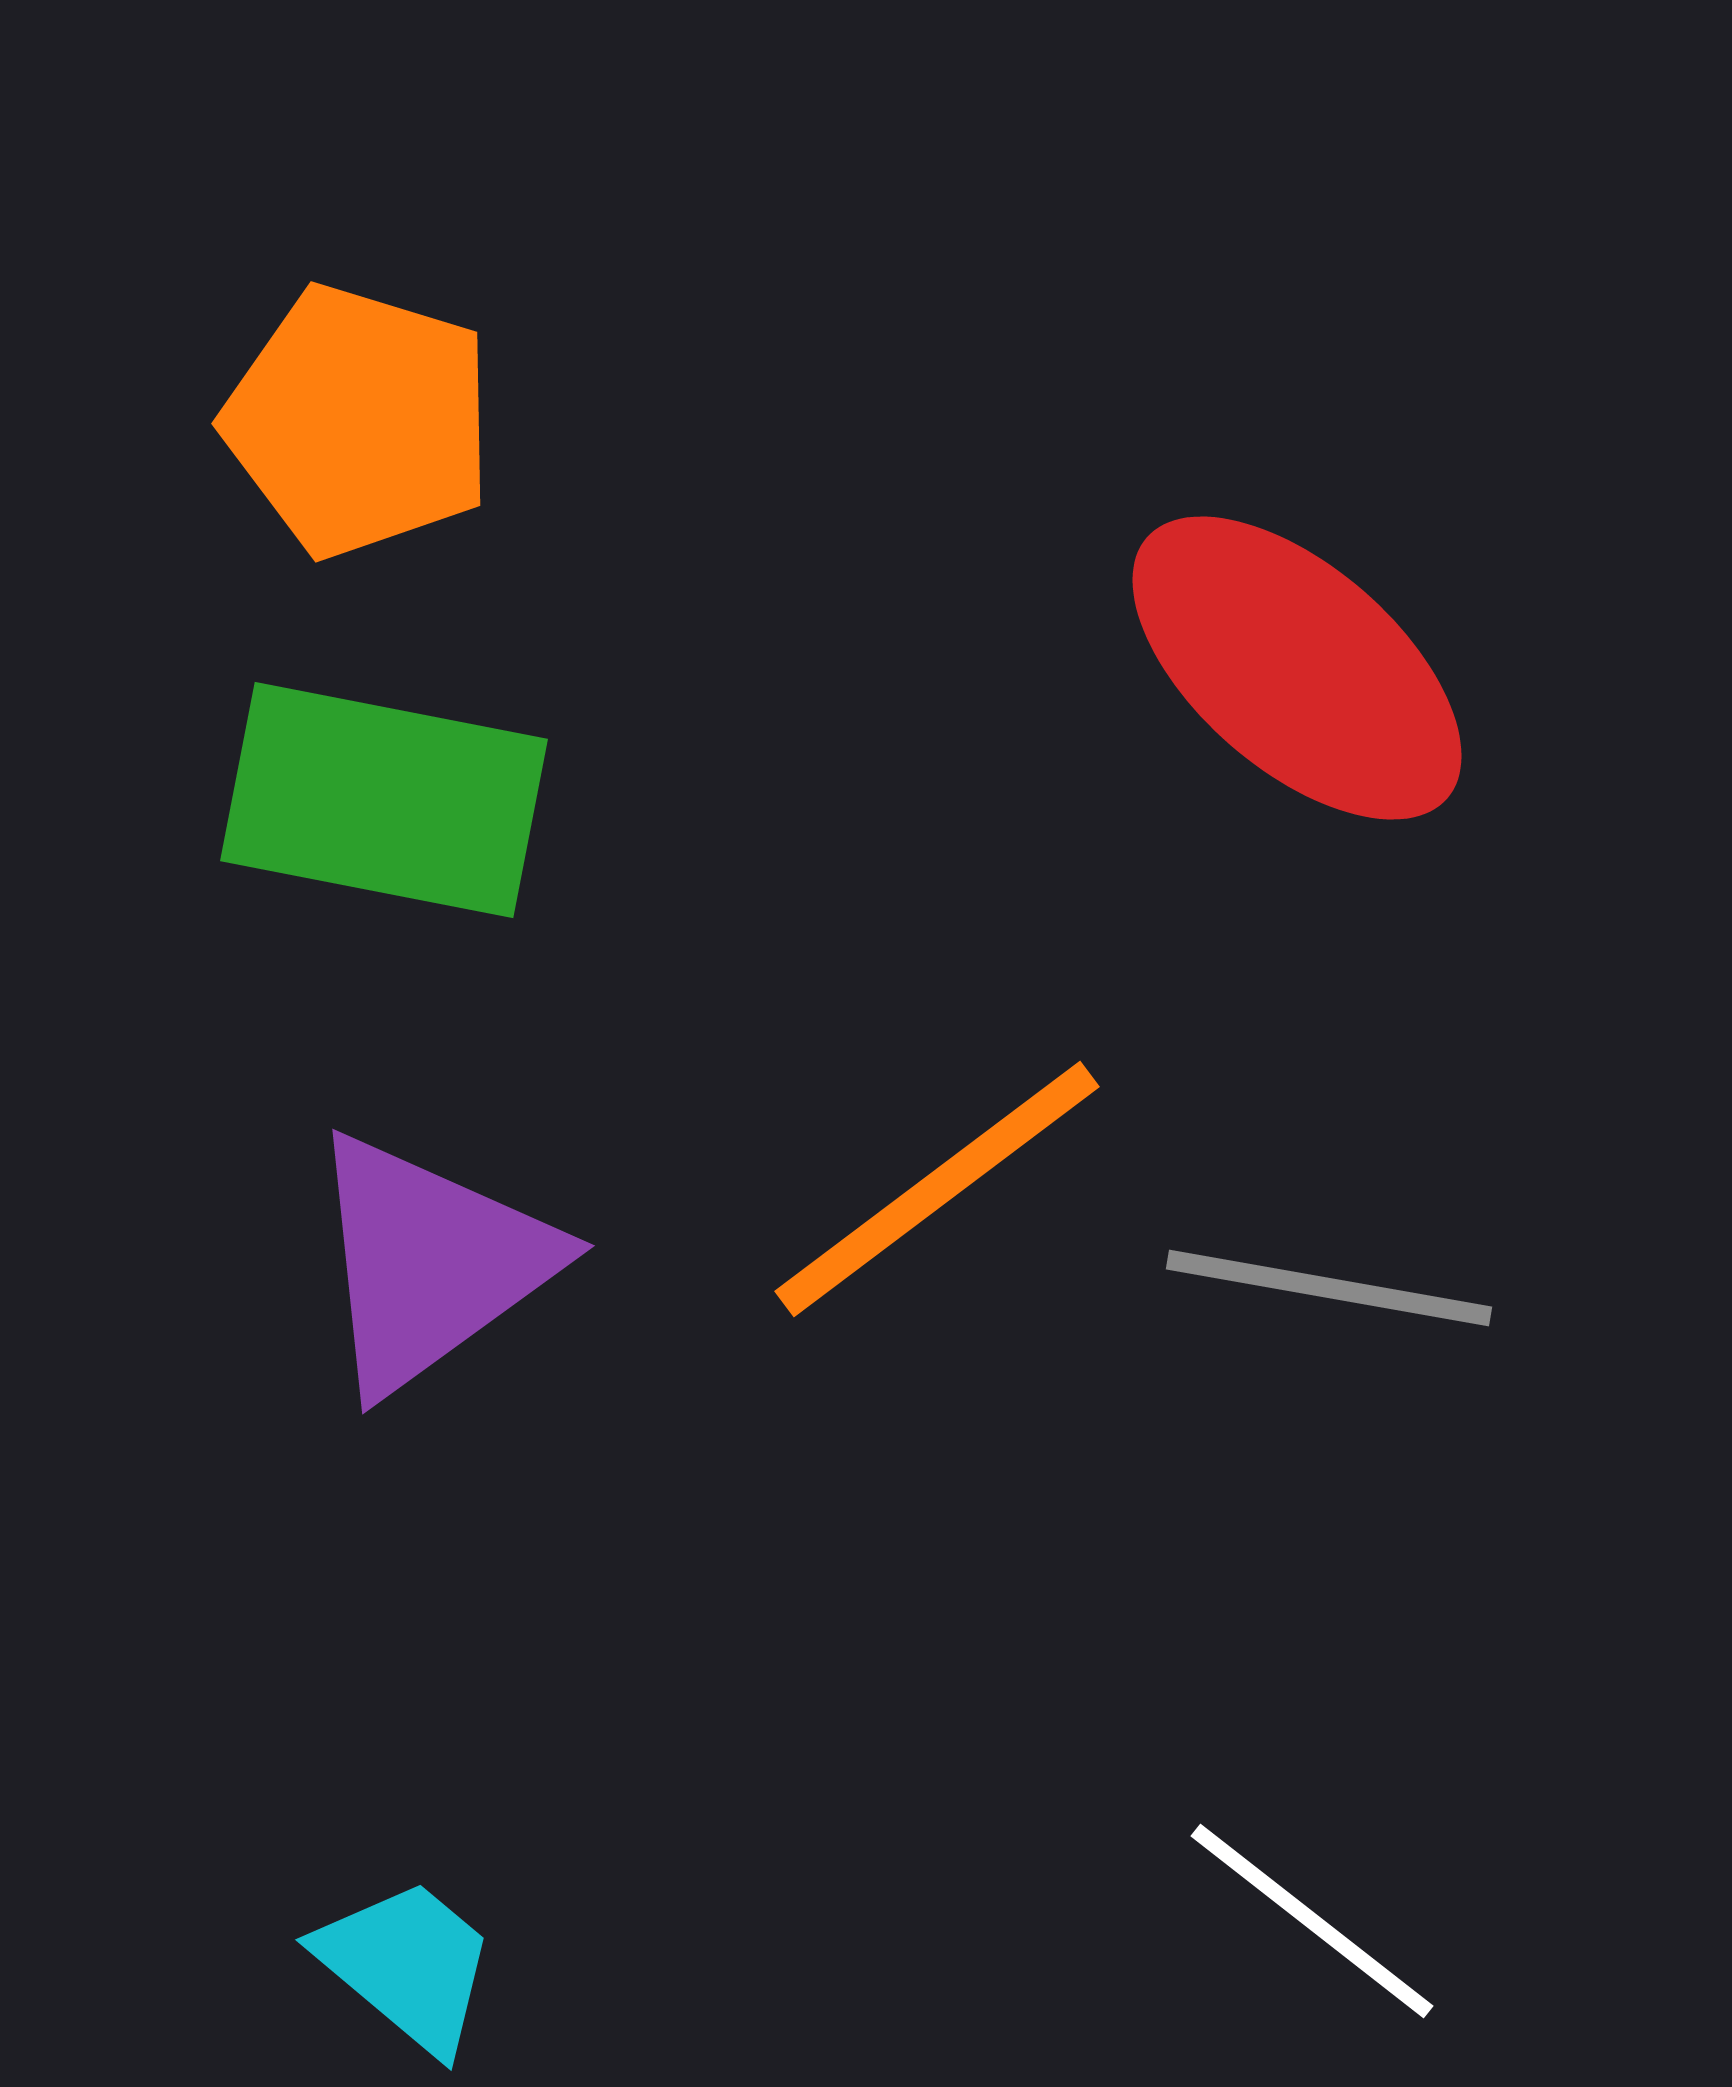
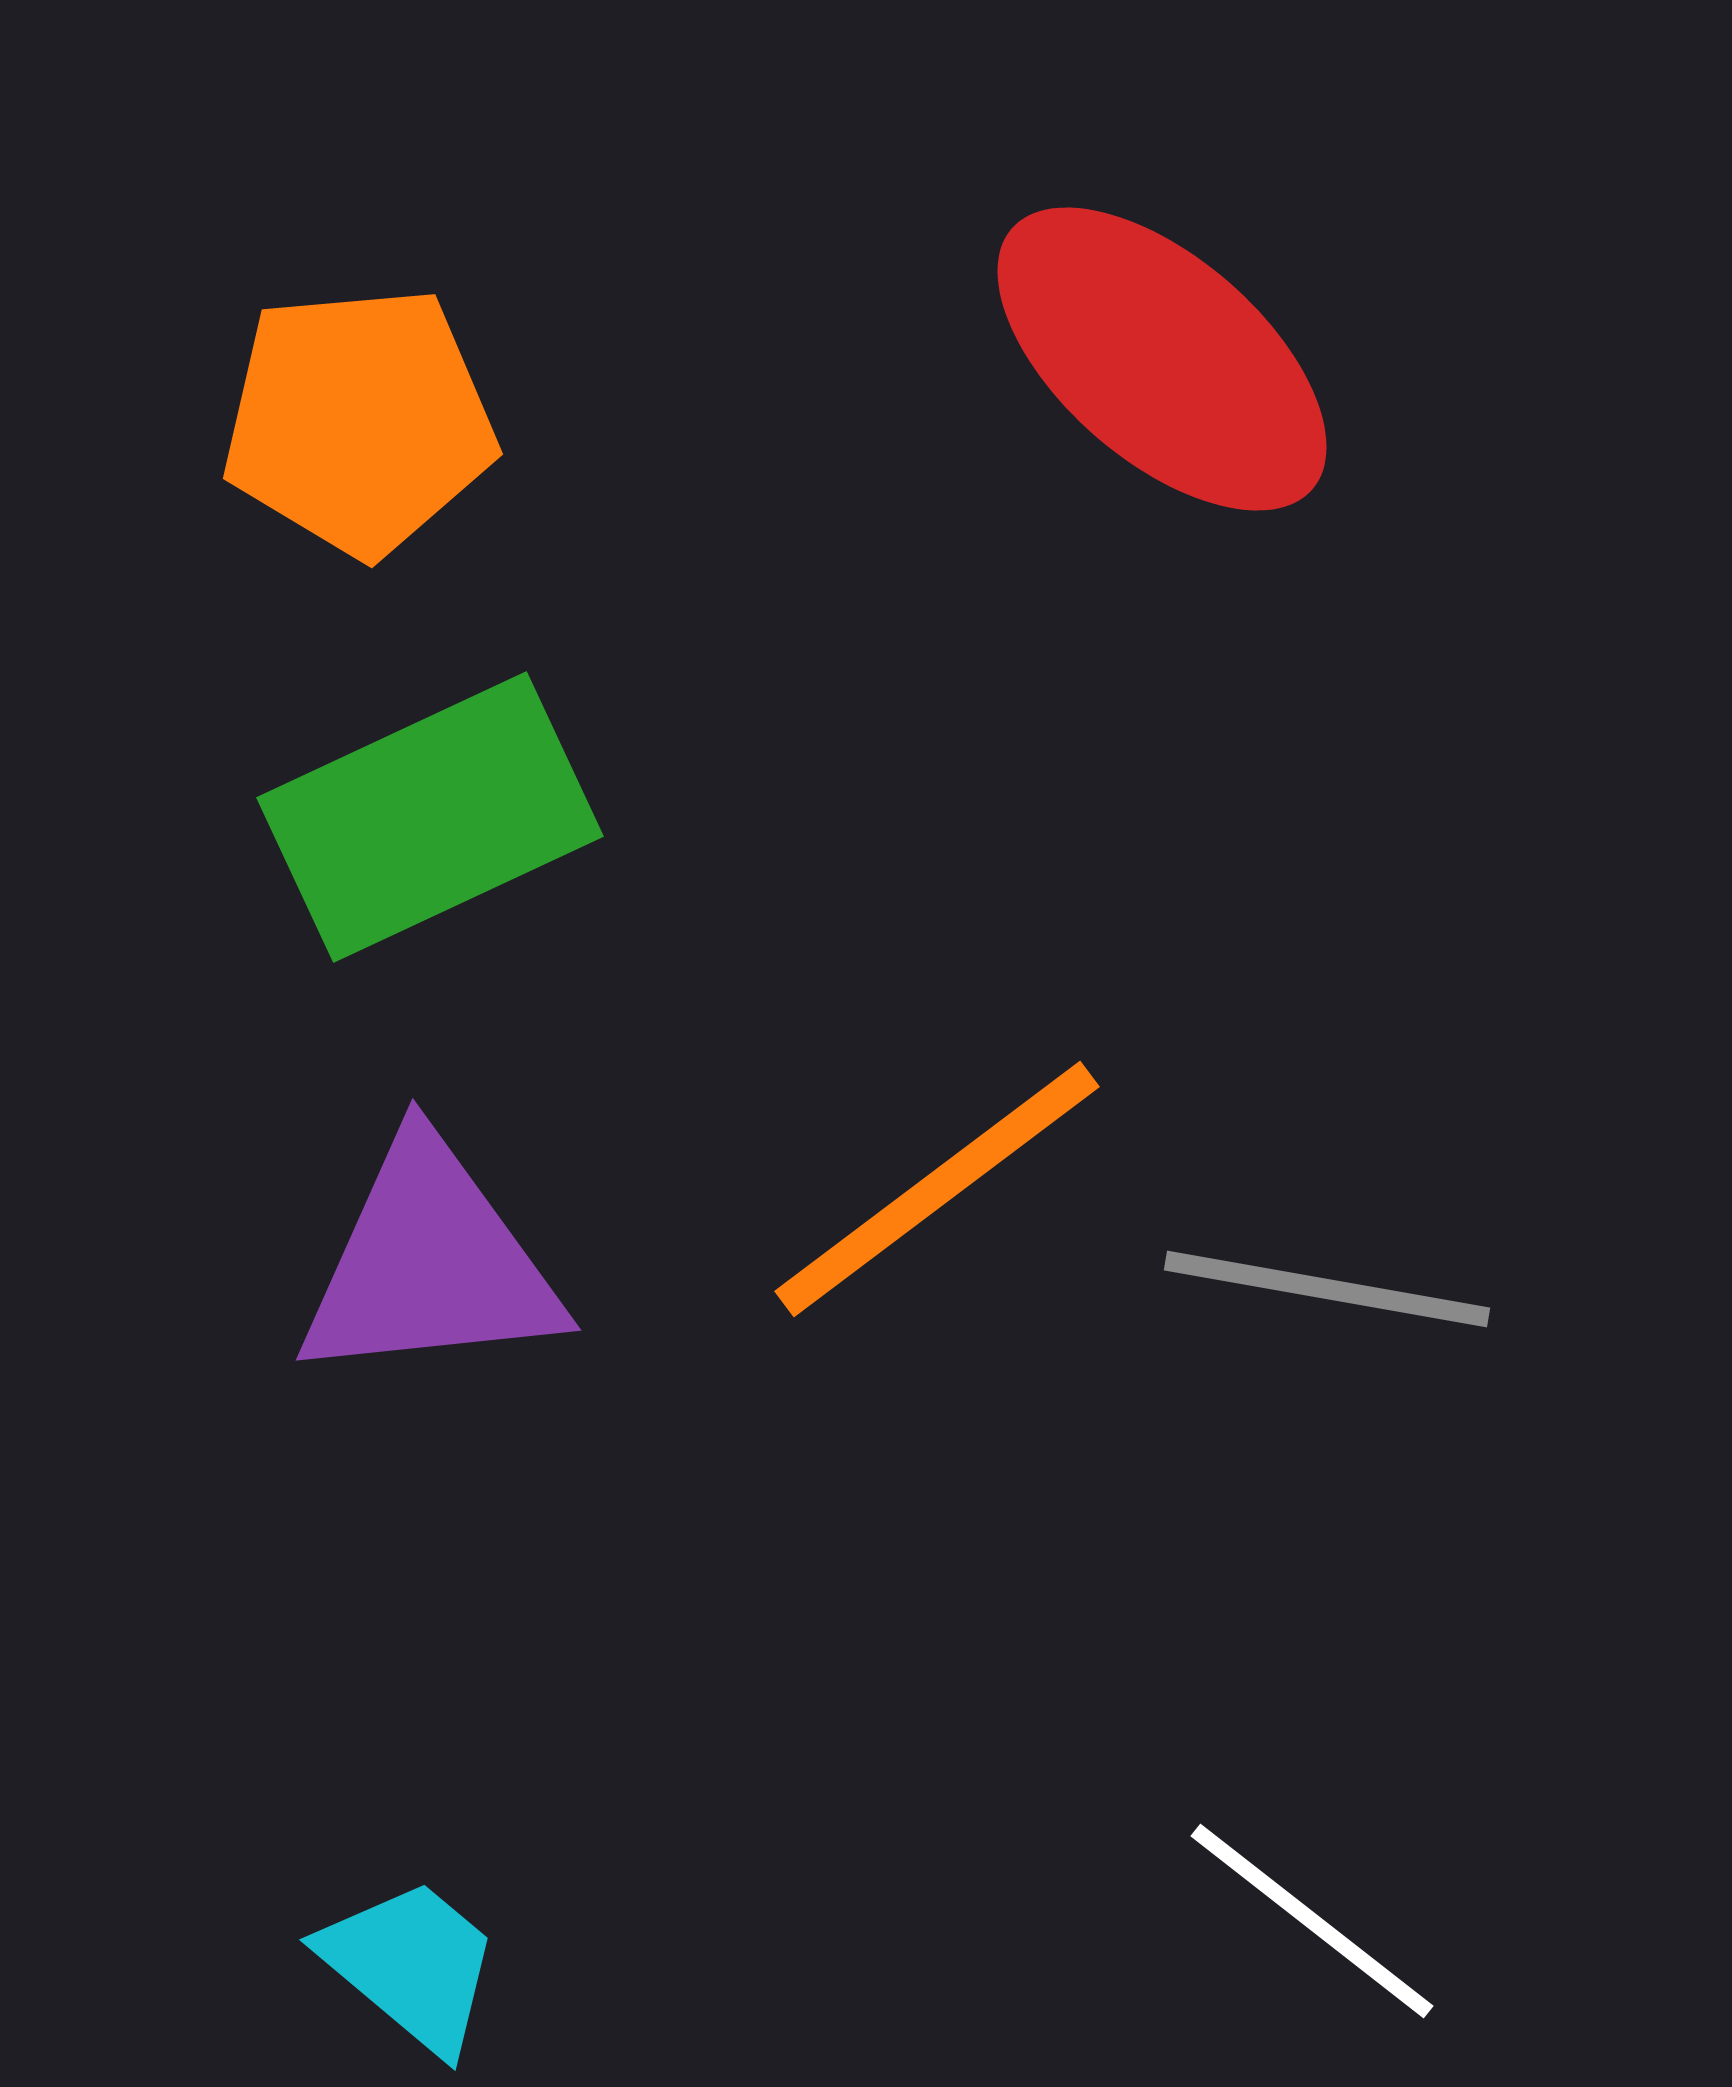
orange pentagon: rotated 22 degrees counterclockwise
red ellipse: moved 135 px left, 309 px up
green rectangle: moved 46 px right, 17 px down; rotated 36 degrees counterclockwise
purple triangle: rotated 30 degrees clockwise
gray line: moved 2 px left, 1 px down
cyan trapezoid: moved 4 px right
